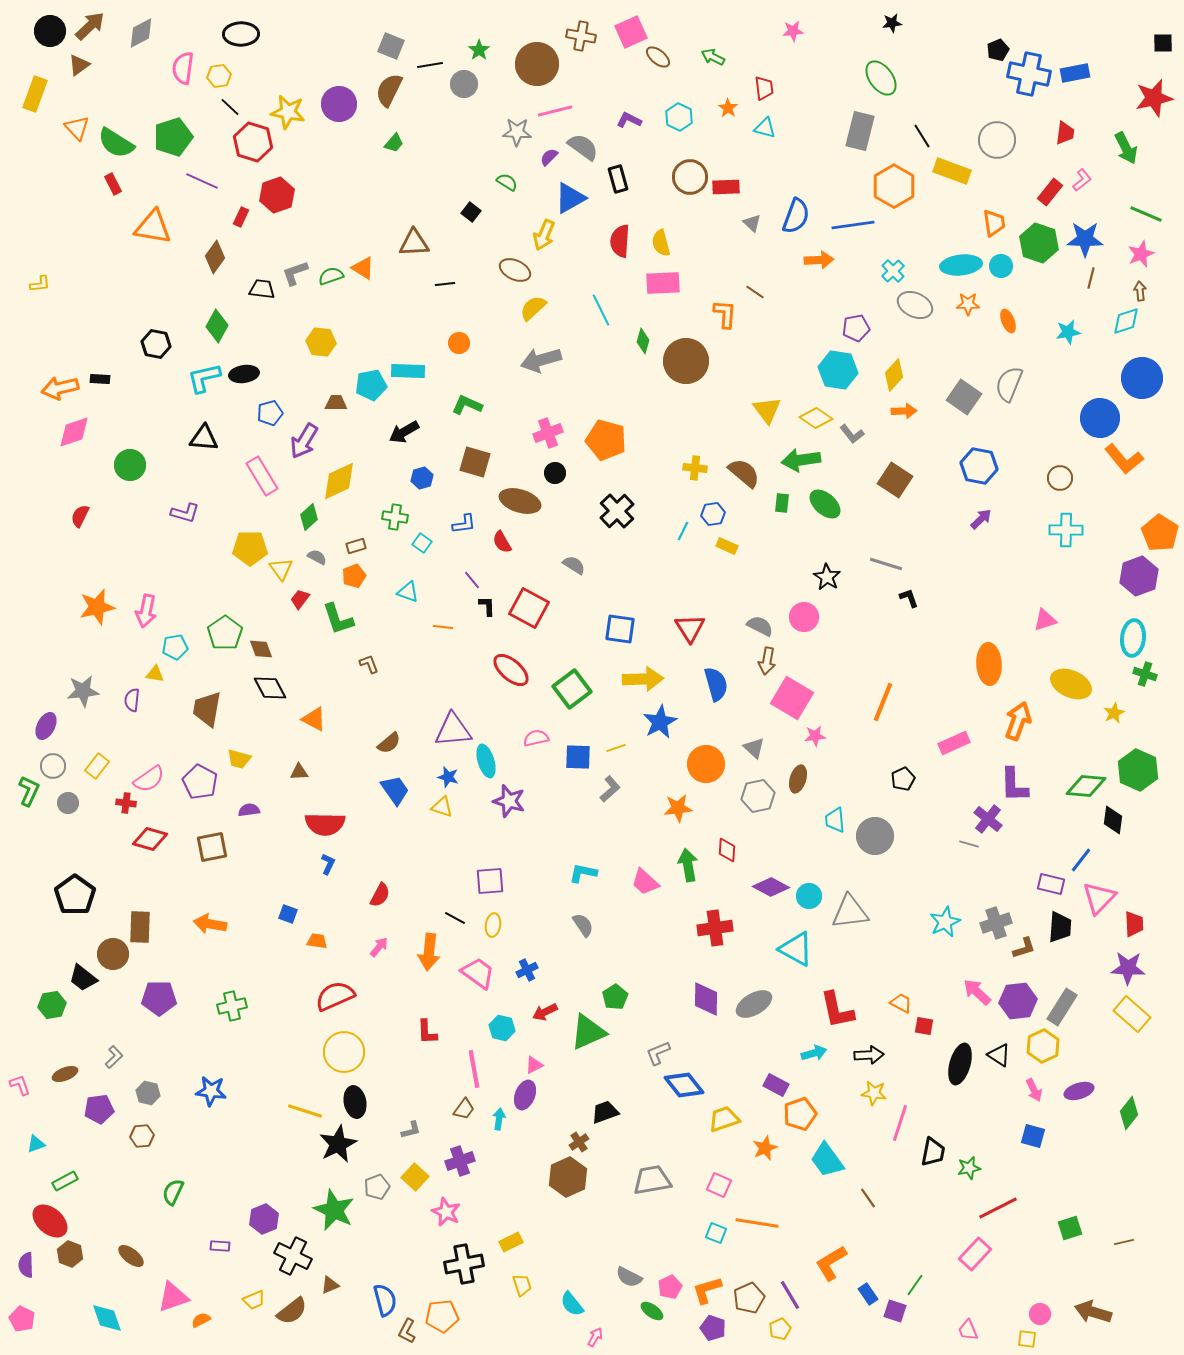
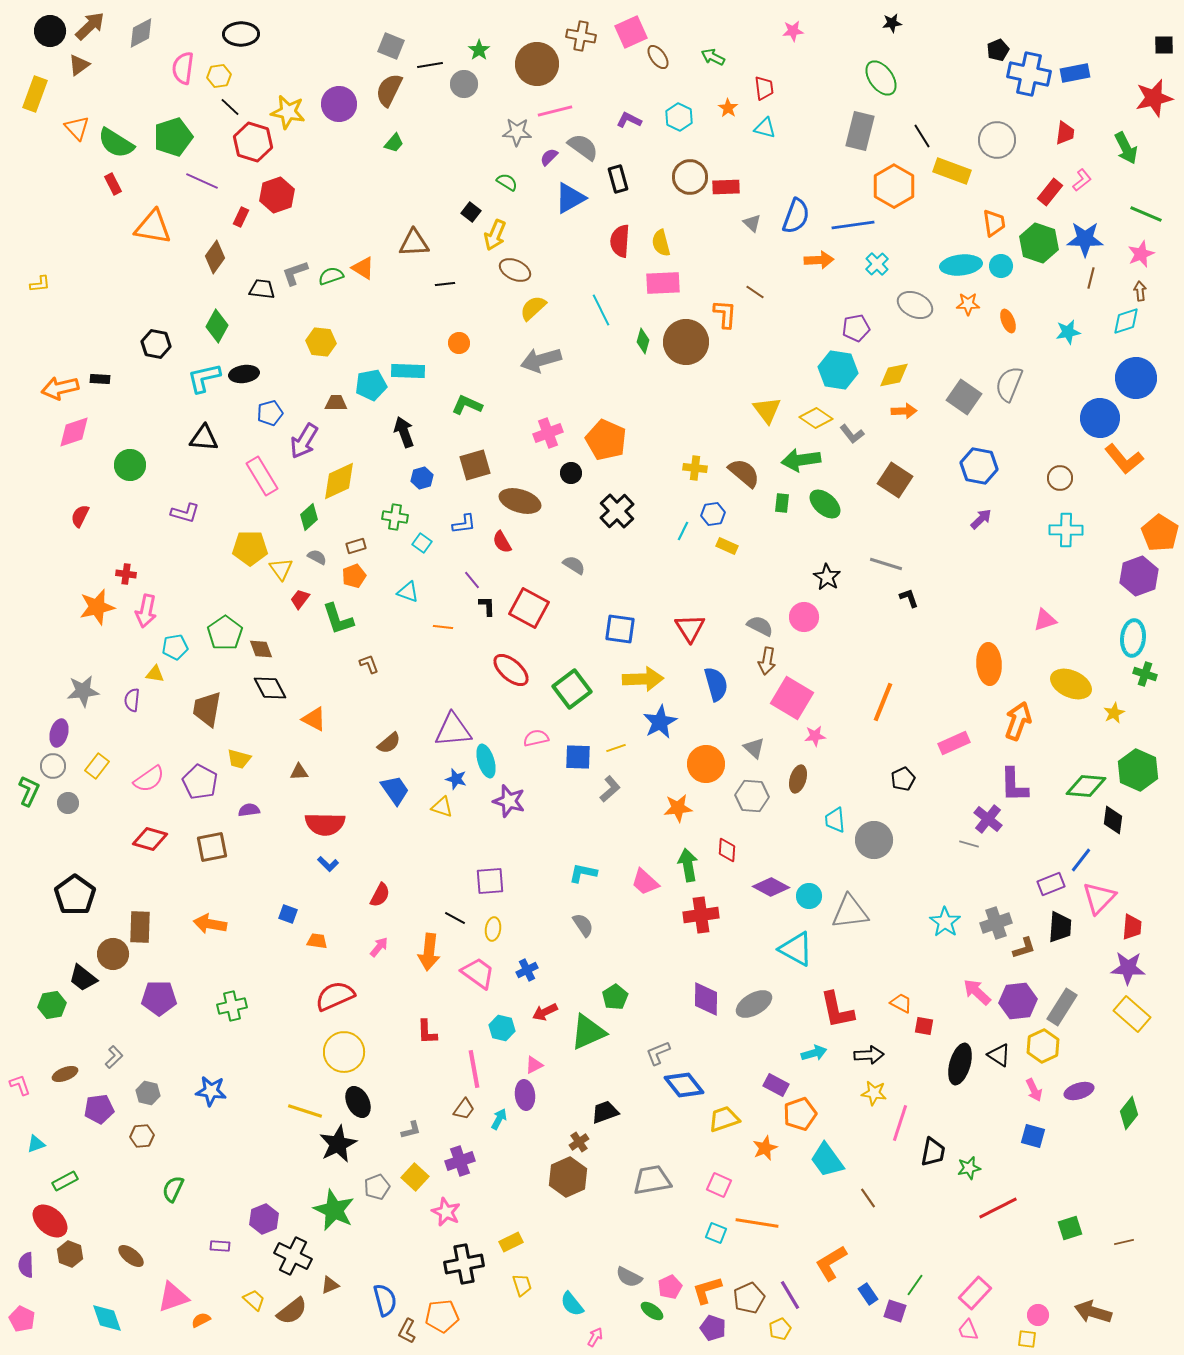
black square at (1163, 43): moved 1 px right, 2 px down
brown ellipse at (658, 57): rotated 15 degrees clockwise
yellow arrow at (544, 235): moved 49 px left
cyan cross at (893, 271): moved 16 px left, 7 px up
brown circle at (686, 361): moved 19 px up
yellow diamond at (894, 375): rotated 36 degrees clockwise
blue circle at (1142, 378): moved 6 px left
black arrow at (404, 432): rotated 100 degrees clockwise
orange pentagon at (606, 440): rotated 9 degrees clockwise
brown square at (475, 462): moved 3 px down; rotated 32 degrees counterclockwise
black circle at (555, 473): moved 16 px right
purple ellipse at (46, 726): moved 13 px right, 7 px down; rotated 12 degrees counterclockwise
blue star at (448, 777): moved 8 px right, 2 px down
gray hexagon at (758, 796): moved 6 px left; rotated 16 degrees clockwise
red cross at (126, 803): moved 229 px up
gray circle at (875, 836): moved 1 px left, 4 px down
blue L-shape at (328, 864): rotated 110 degrees clockwise
purple rectangle at (1051, 884): rotated 36 degrees counterclockwise
cyan star at (945, 922): rotated 12 degrees counterclockwise
red trapezoid at (1134, 924): moved 2 px left, 3 px down; rotated 8 degrees clockwise
yellow ellipse at (493, 925): moved 4 px down
red cross at (715, 928): moved 14 px left, 13 px up
purple ellipse at (525, 1095): rotated 28 degrees counterclockwise
black ellipse at (355, 1102): moved 3 px right; rotated 16 degrees counterclockwise
cyan arrow at (499, 1119): rotated 20 degrees clockwise
green semicircle at (173, 1192): moved 3 px up
pink rectangle at (975, 1254): moved 39 px down
yellow trapezoid at (254, 1300): rotated 115 degrees counterclockwise
pink circle at (1040, 1314): moved 2 px left, 1 px down
